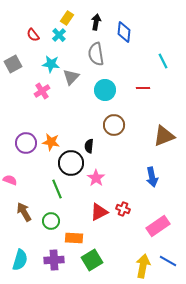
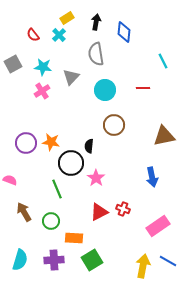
yellow rectangle: rotated 24 degrees clockwise
cyan star: moved 8 px left, 3 px down
brown triangle: rotated 10 degrees clockwise
